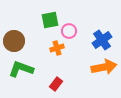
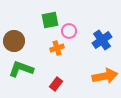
orange arrow: moved 1 px right, 9 px down
